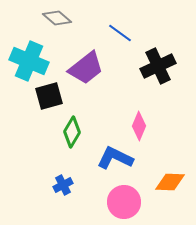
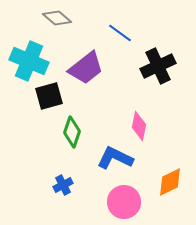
pink diamond: rotated 12 degrees counterclockwise
green diamond: rotated 12 degrees counterclockwise
orange diamond: rotated 28 degrees counterclockwise
